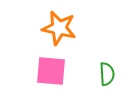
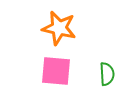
pink square: moved 5 px right
